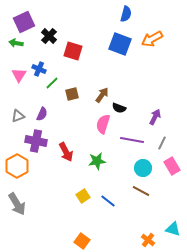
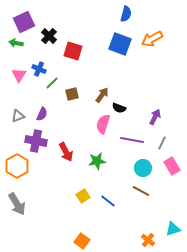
cyan triangle: rotated 35 degrees counterclockwise
